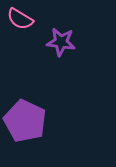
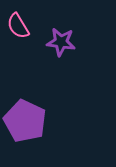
pink semicircle: moved 2 px left, 7 px down; rotated 28 degrees clockwise
